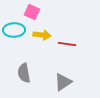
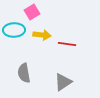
pink square: rotated 35 degrees clockwise
